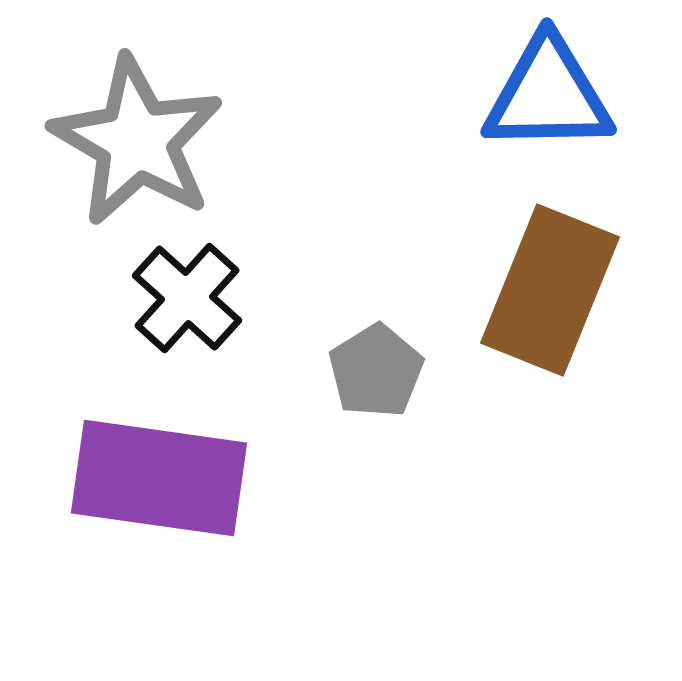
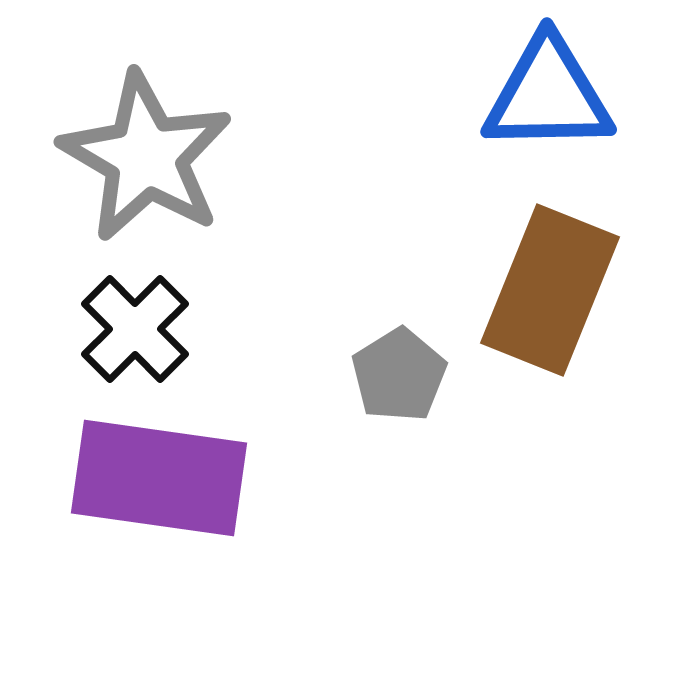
gray star: moved 9 px right, 16 px down
black cross: moved 52 px left, 31 px down; rotated 3 degrees clockwise
gray pentagon: moved 23 px right, 4 px down
